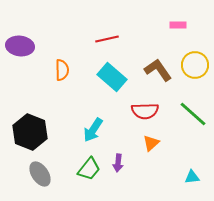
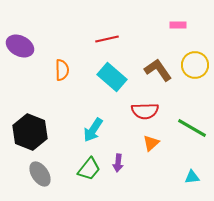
purple ellipse: rotated 20 degrees clockwise
green line: moved 1 px left, 14 px down; rotated 12 degrees counterclockwise
